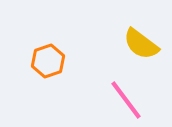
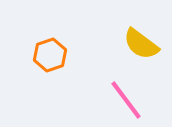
orange hexagon: moved 2 px right, 6 px up
